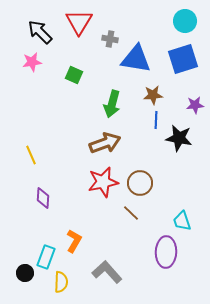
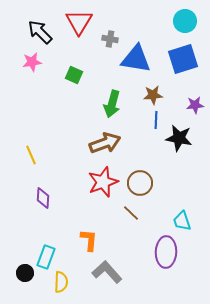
red star: rotated 8 degrees counterclockwise
orange L-shape: moved 15 px right, 1 px up; rotated 25 degrees counterclockwise
